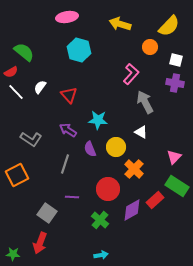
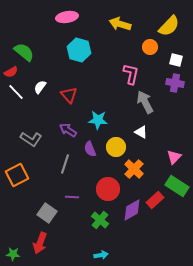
pink L-shape: rotated 30 degrees counterclockwise
